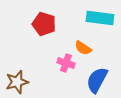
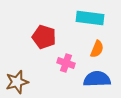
cyan rectangle: moved 10 px left
red pentagon: moved 13 px down
orange semicircle: moved 14 px right, 1 px down; rotated 102 degrees counterclockwise
blue semicircle: moved 1 px up; rotated 60 degrees clockwise
